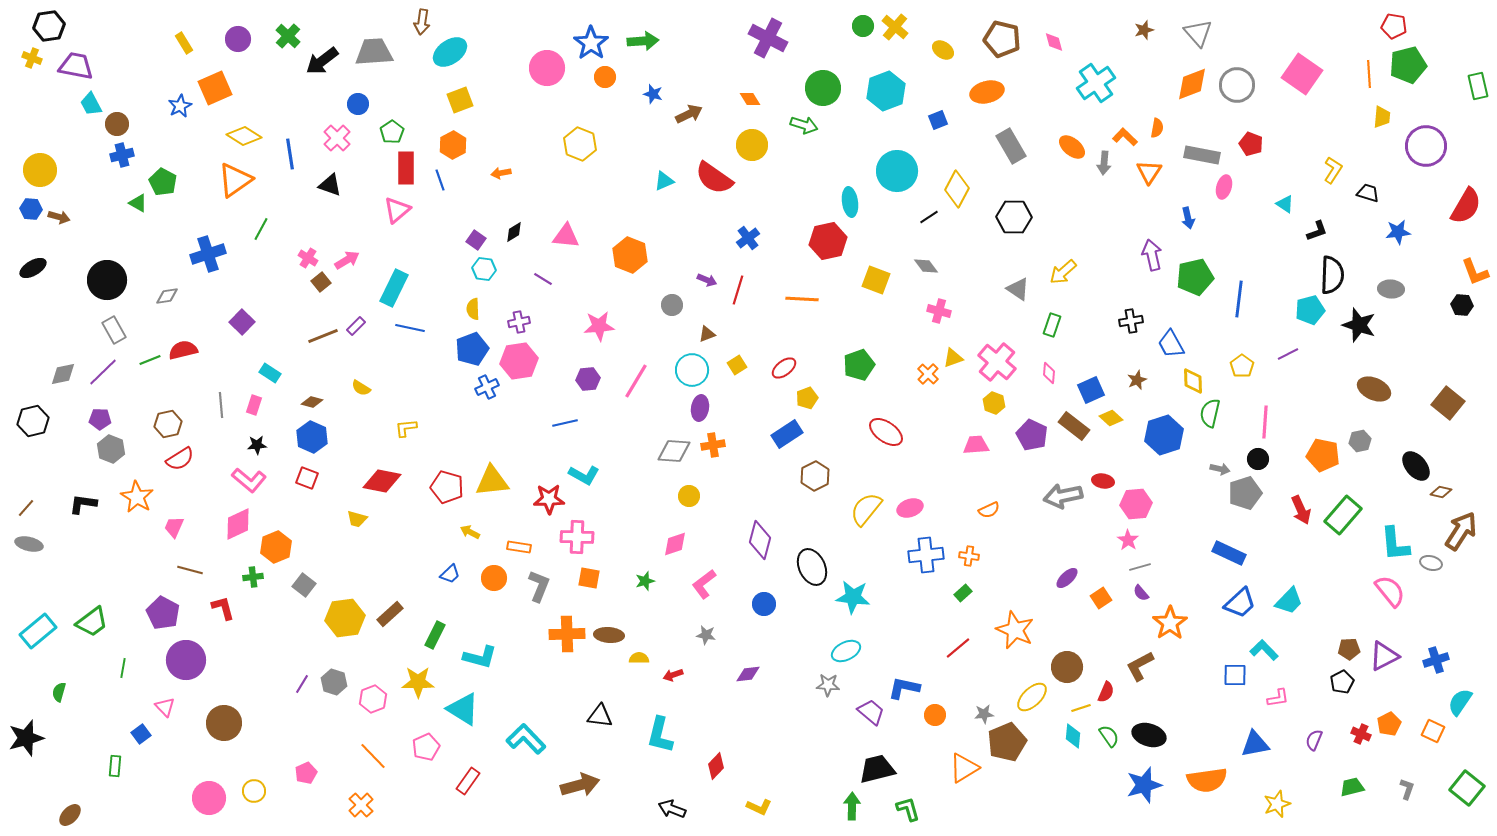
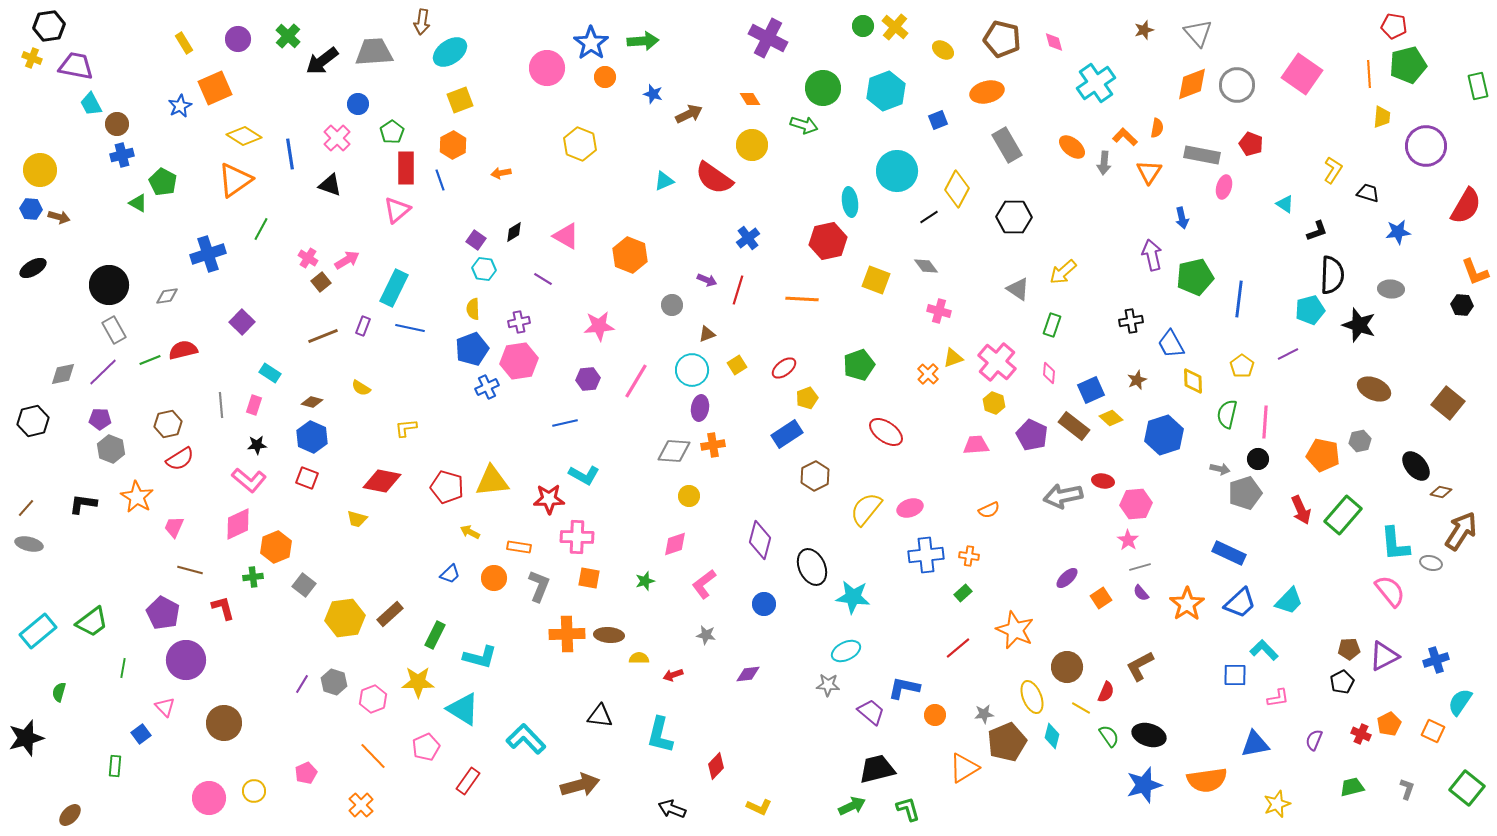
gray rectangle at (1011, 146): moved 4 px left, 1 px up
blue arrow at (1188, 218): moved 6 px left
pink triangle at (566, 236): rotated 24 degrees clockwise
black circle at (107, 280): moved 2 px right, 5 px down
purple rectangle at (356, 326): moved 7 px right; rotated 24 degrees counterclockwise
green semicircle at (1210, 413): moved 17 px right, 1 px down
orange star at (1170, 623): moved 17 px right, 19 px up
yellow ellipse at (1032, 697): rotated 68 degrees counterclockwise
yellow line at (1081, 708): rotated 48 degrees clockwise
cyan diamond at (1073, 736): moved 21 px left; rotated 10 degrees clockwise
green arrow at (852, 806): rotated 64 degrees clockwise
